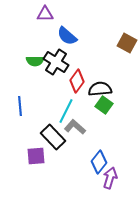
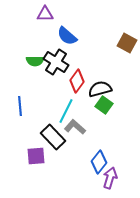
black semicircle: rotated 10 degrees counterclockwise
